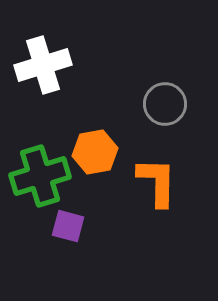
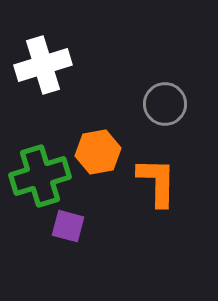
orange hexagon: moved 3 px right
